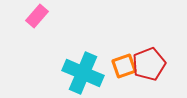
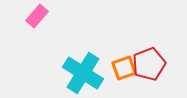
orange square: moved 2 px down
cyan cross: rotated 9 degrees clockwise
